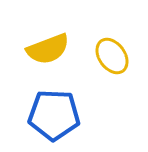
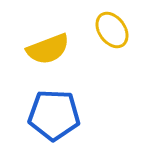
yellow ellipse: moved 26 px up
